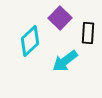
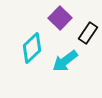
black rectangle: rotated 30 degrees clockwise
cyan diamond: moved 2 px right, 7 px down
